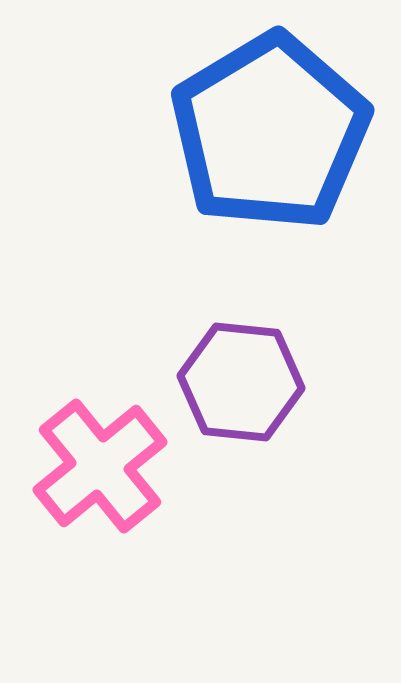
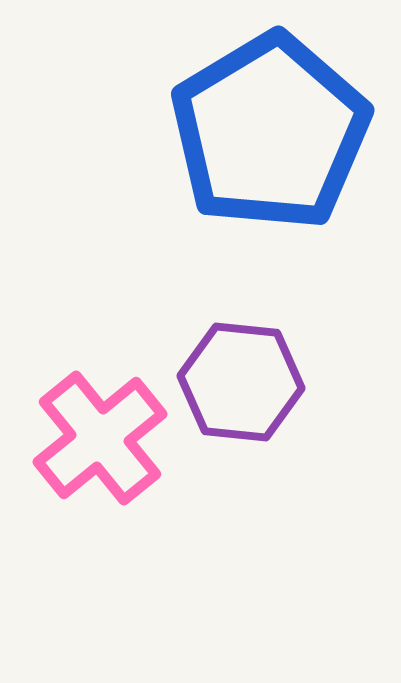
pink cross: moved 28 px up
